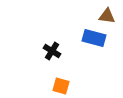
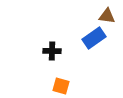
blue rectangle: rotated 50 degrees counterclockwise
black cross: rotated 30 degrees counterclockwise
